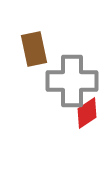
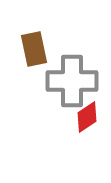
red diamond: moved 4 px down
